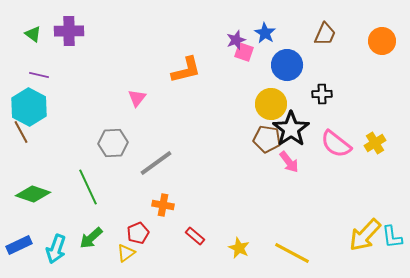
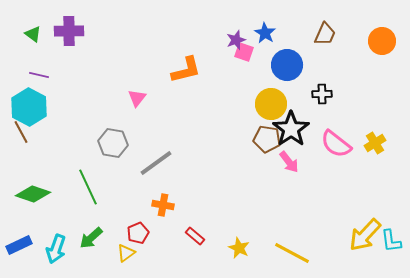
gray hexagon: rotated 12 degrees clockwise
cyan L-shape: moved 1 px left, 4 px down
